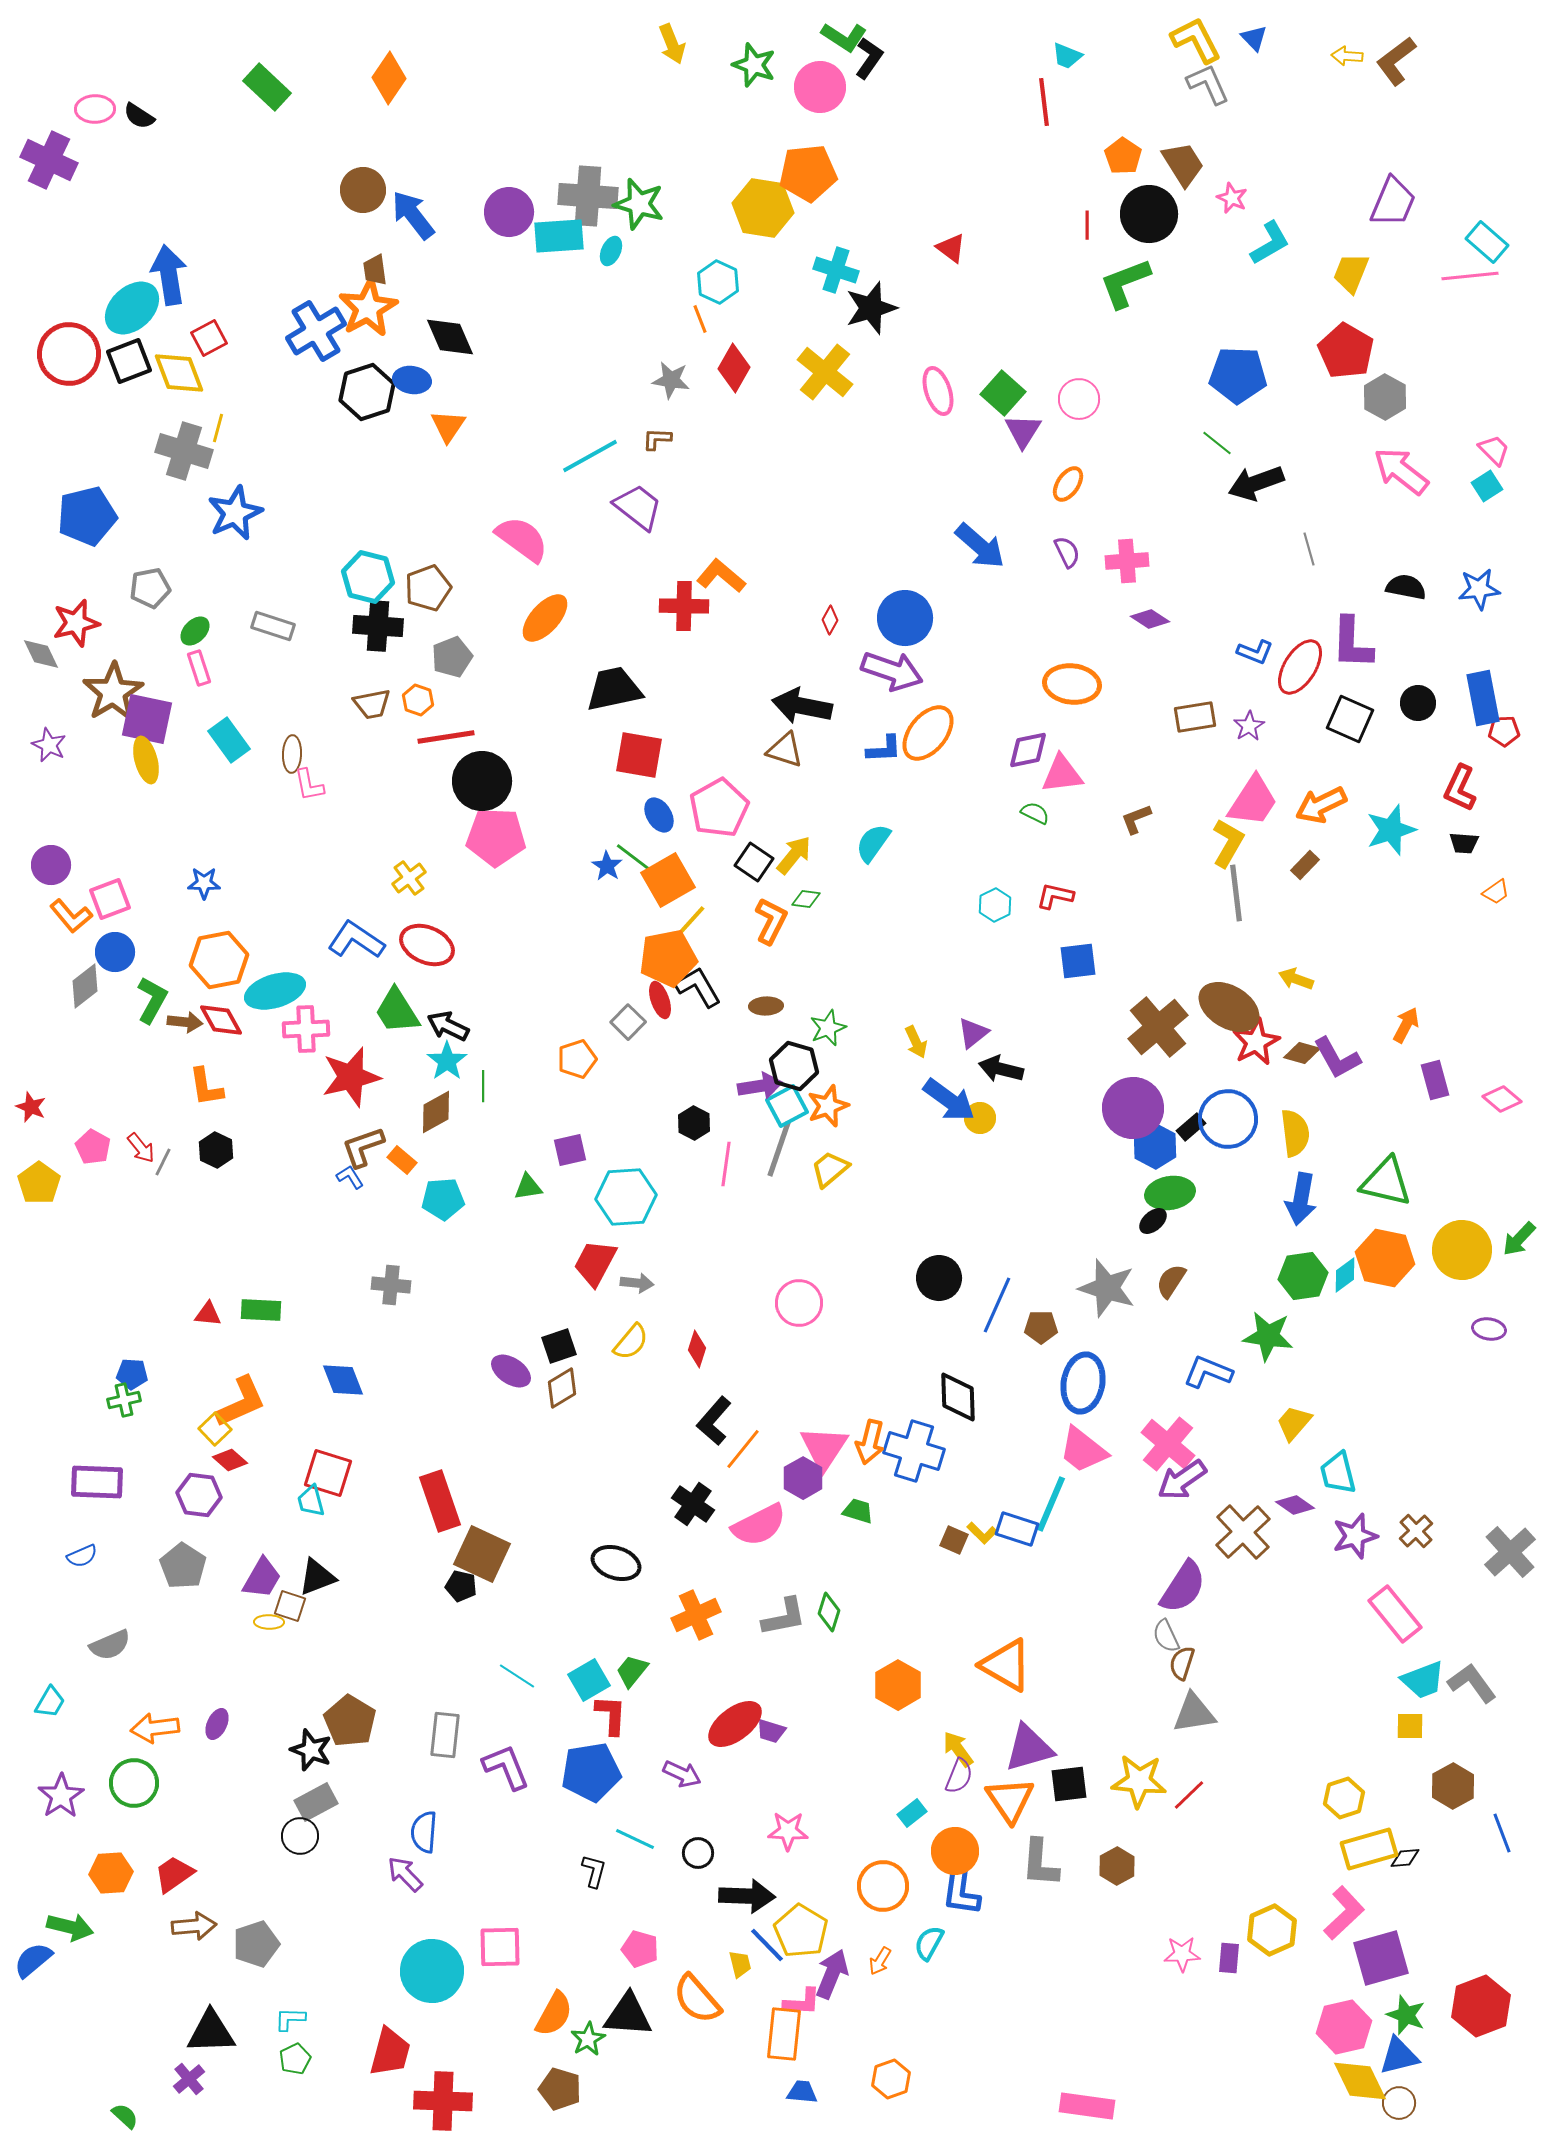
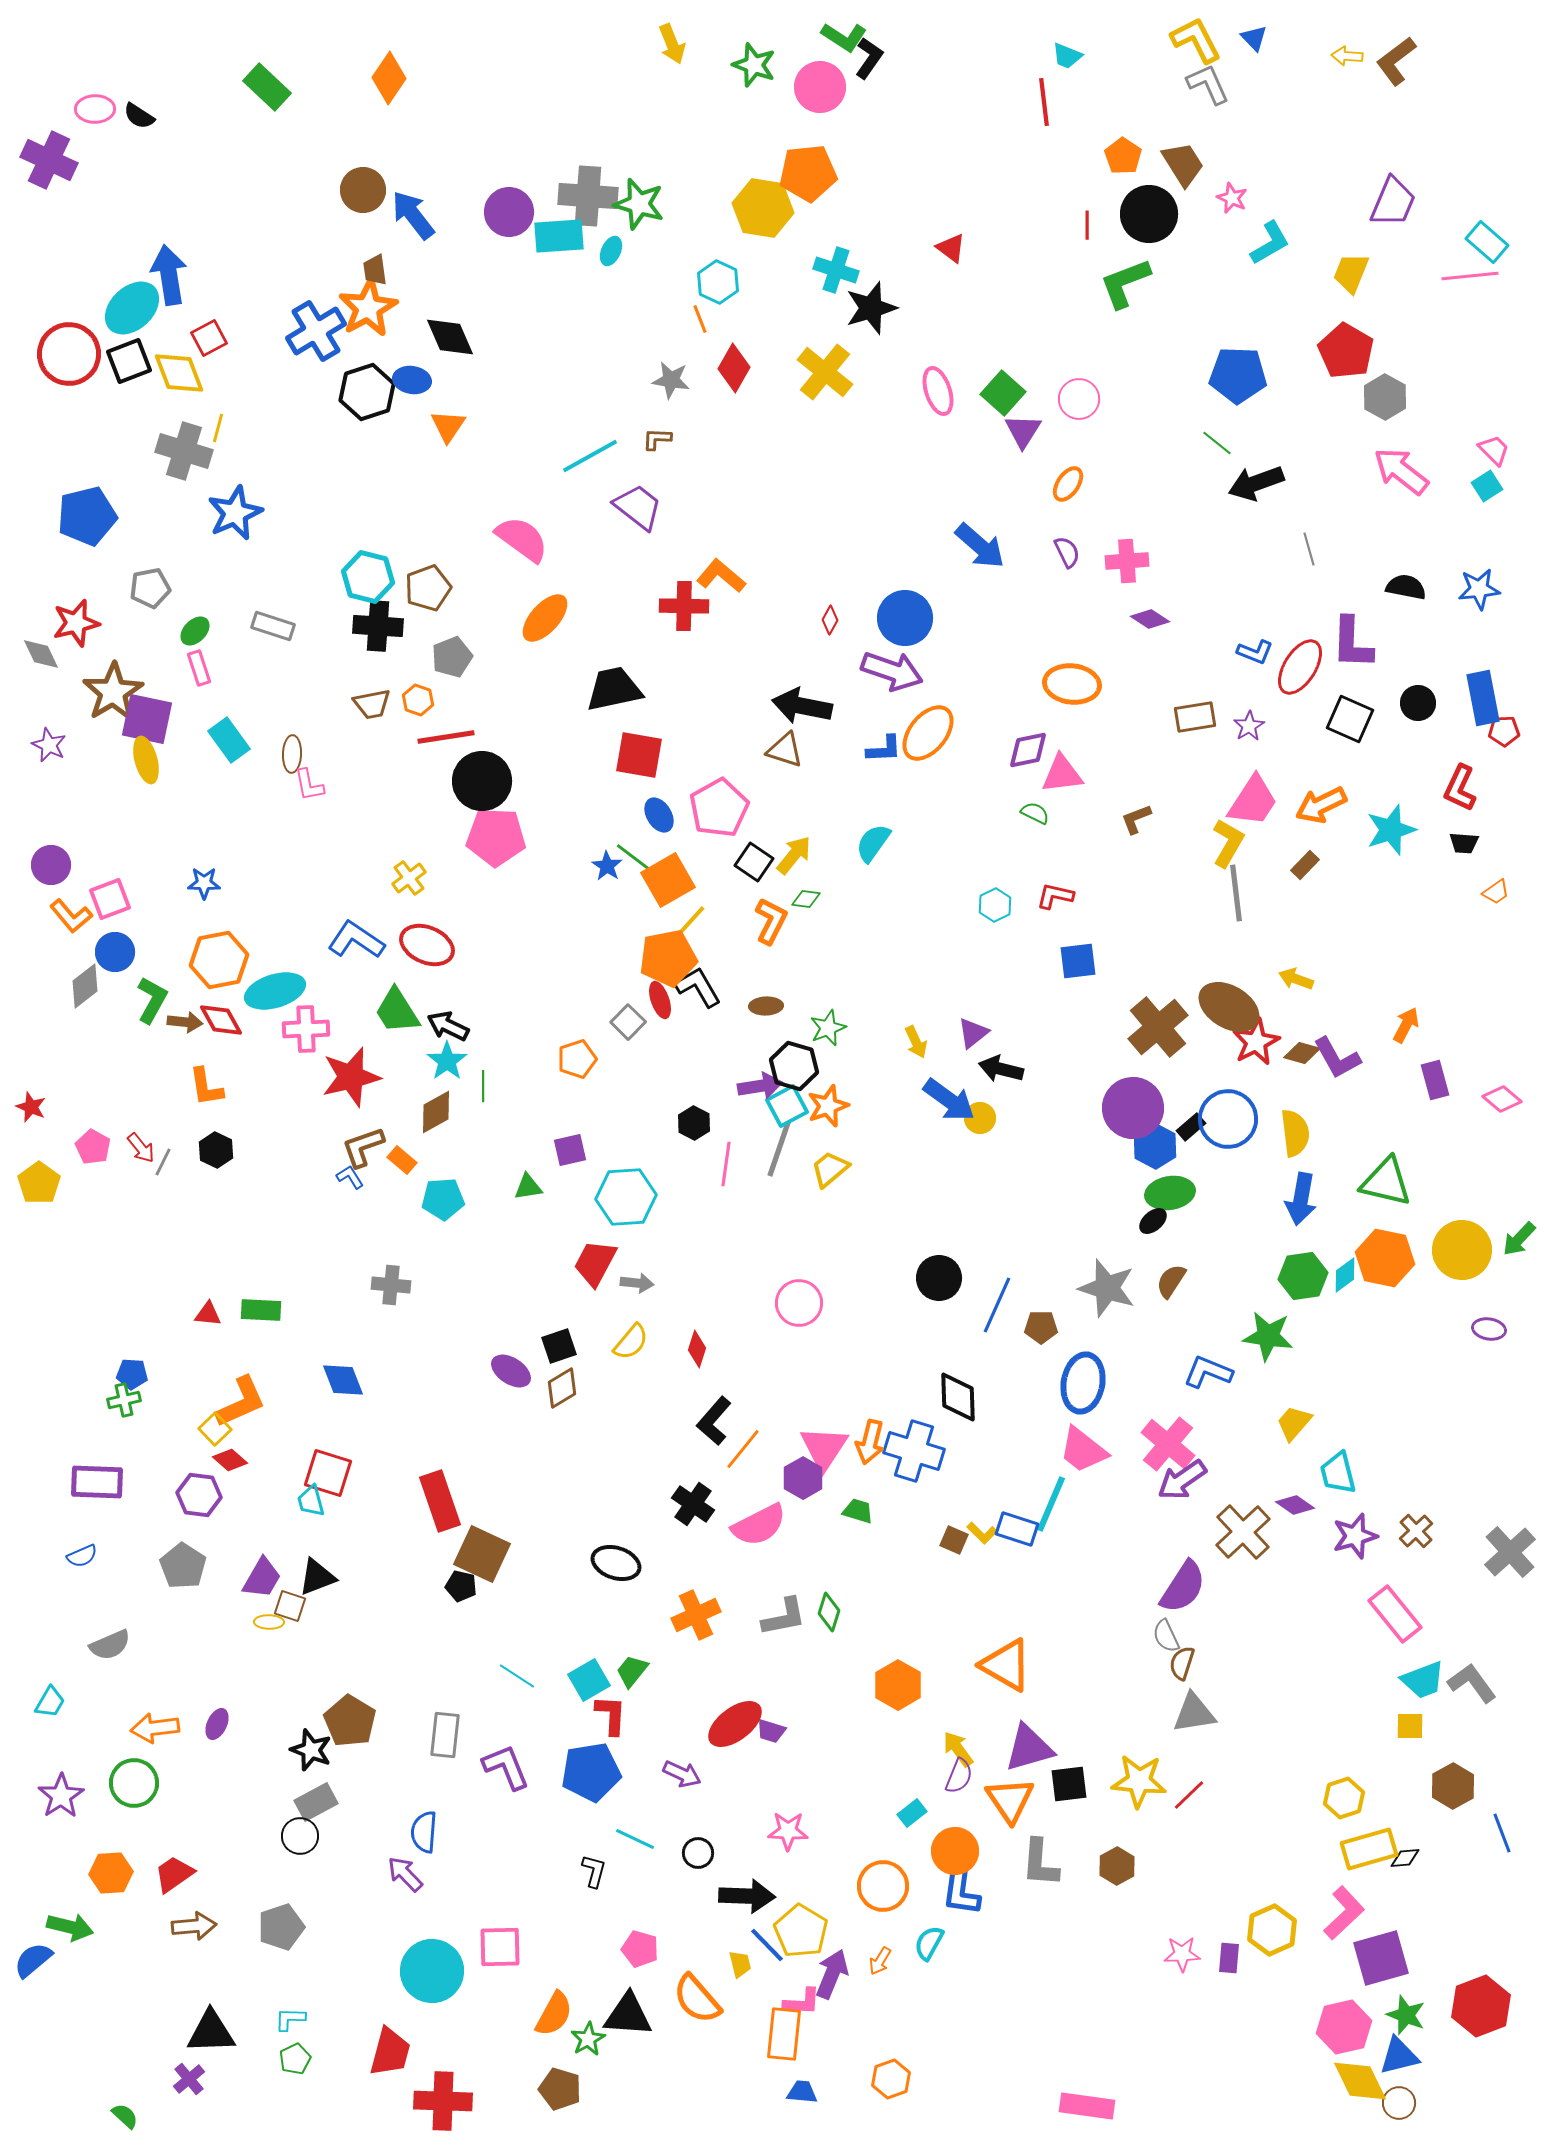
gray pentagon at (256, 1944): moved 25 px right, 17 px up
